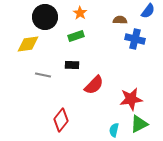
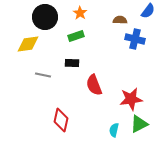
black rectangle: moved 2 px up
red semicircle: rotated 115 degrees clockwise
red diamond: rotated 25 degrees counterclockwise
